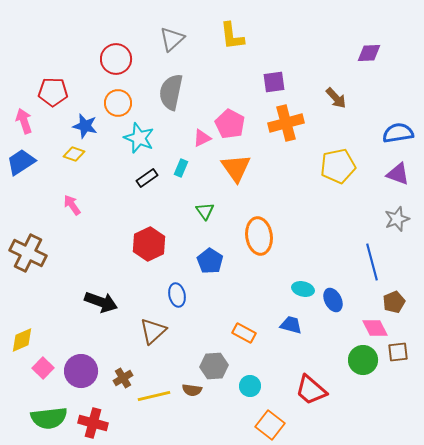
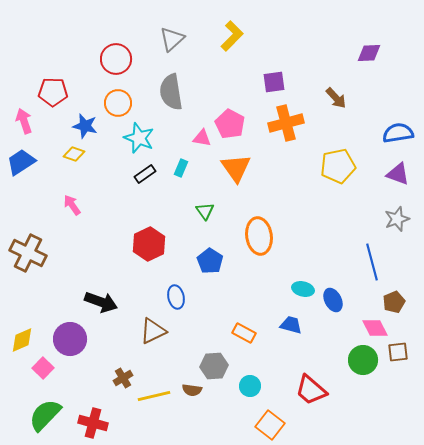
yellow L-shape at (232, 36): rotated 128 degrees counterclockwise
gray semicircle at (171, 92): rotated 21 degrees counterclockwise
pink triangle at (202, 138): rotated 36 degrees clockwise
black rectangle at (147, 178): moved 2 px left, 4 px up
blue ellipse at (177, 295): moved 1 px left, 2 px down
brown triangle at (153, 331): rotated 16 degrees clockwise
purple circle at (81, 371): moved 11 px left, 32 px up
green semicircle at (49, 418): moved 4 px left, 3 px up; rotated 141 degrees clockwise
